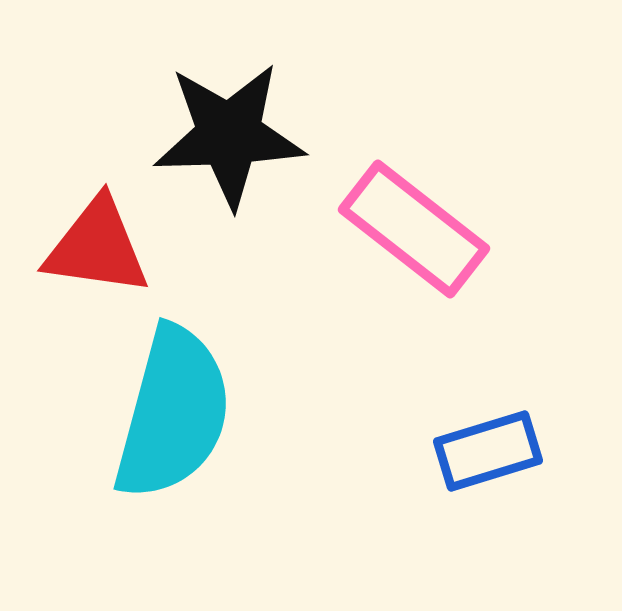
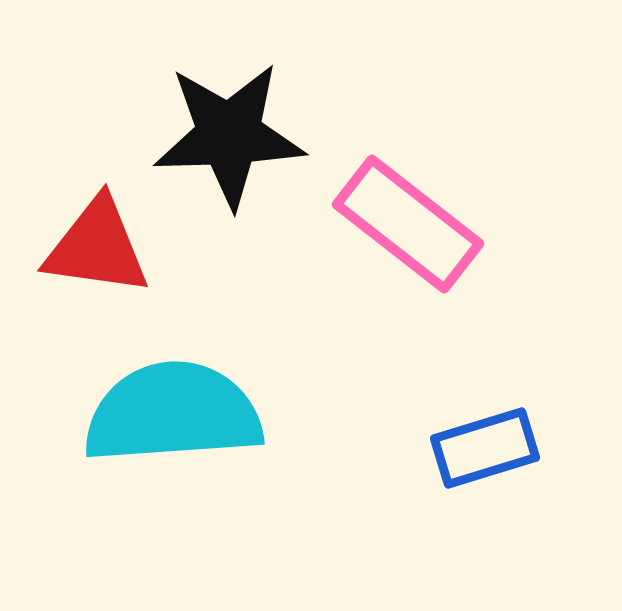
pink rectangle: moved 6 px left, 5 px up
cyan semicircle: rotated 109 degrees counterclockwise
blue rectangle: moved 3 px left, 3 px up
